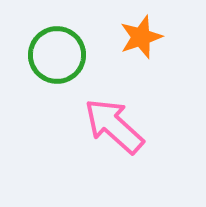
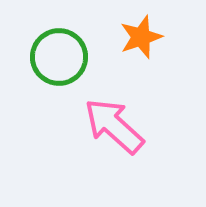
green circle: moved 2 px right, 2 px down
